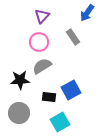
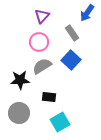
gray rectangle: moved 1 px left, 4 px up
blue square: moved 30 px up; rotated 18 degrees counterclockwise
